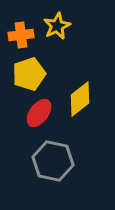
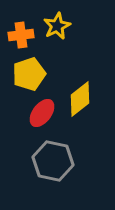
red ellipse: moved 3 px right
